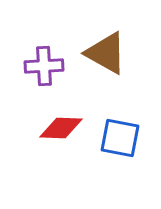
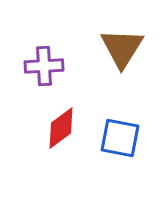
brown triangle: moved 16 px right, 5 px up; rotated 33 degrees clockwise
red diamond: rotated 39 degrees counterclockwise
